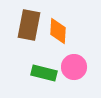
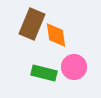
brown rectangle: moved 3 px right, 1 px up; rotated 12 degrees clockwise
orange diamond: moved 2 px left, 4 px down; rotated 12 degrees counterclockwise
